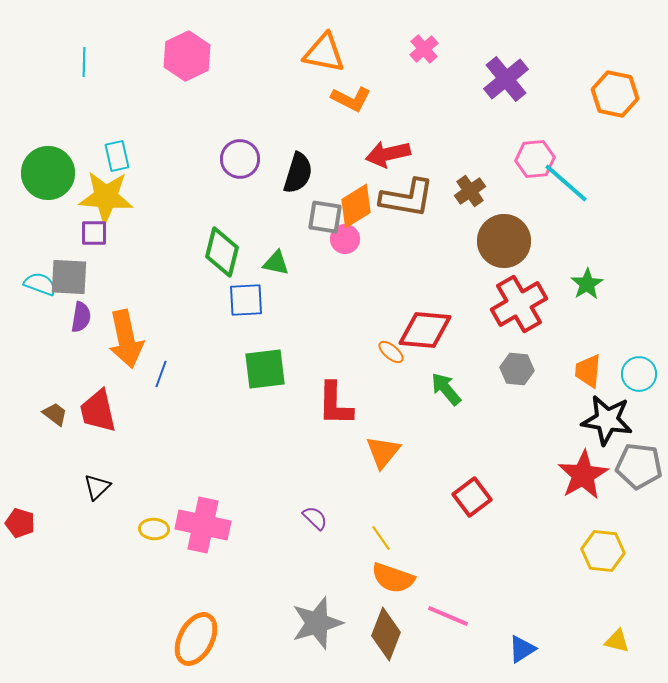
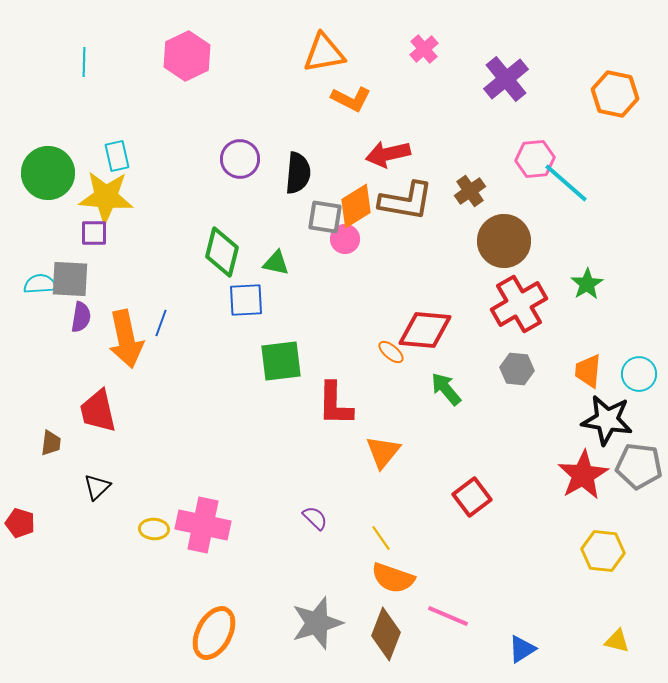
orange triangle at (324, 53): rotated 21 degrees counterclockwise
black semicircle at (298, 173): rotated 12 degrees counterclockwise
brown L-shape at (407, 198): moved 1 px left, 3 px down
gray square at (69, 277): moved 1 px right, 2 px down
cyan semicircle at (40, 284): rotated 24 degrees counterclockwise
green square at (265, 369): moved 16 px right, 8 px up
blue line at (161, 374): moved 51 px up
brown trapezoid at (55, 414): moved 4 px left, 29 px down; rotated 60 degrees clockwise
orange ellipse at (196, 639): moved 18 px right, 6 px up
